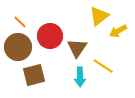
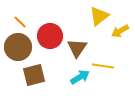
yellow arrow: moved 2 px right
yellow line: rotated 25 degrees counterclockwise
cyan arrow: rotated 120 degrees counterclockwise
